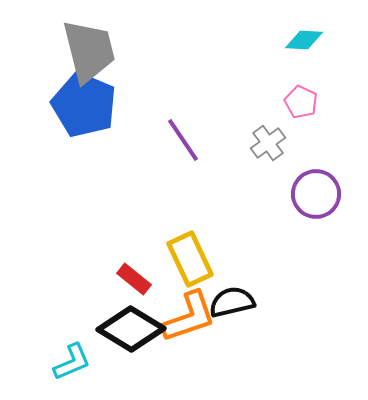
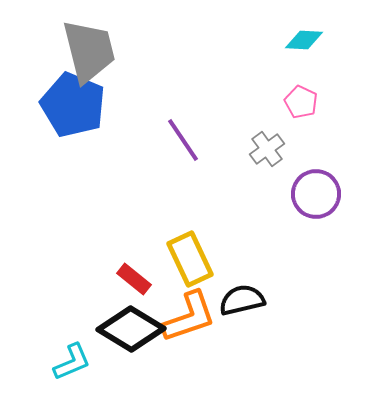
blue pentagon: moved 11 px left
gray cross: moved 1 px left, 6 px down
black semicircle: moved 10 px right, 2 px up
